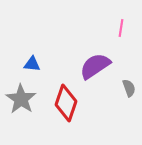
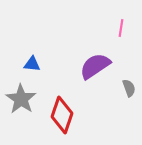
red diamond: moved 4 px left, 12 px down
